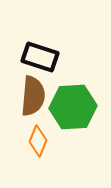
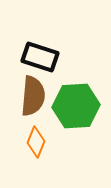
green hexagon: moved 3 px right, 1 px up
orange diamond: moved 2 px left, 1 px down
